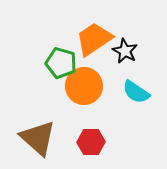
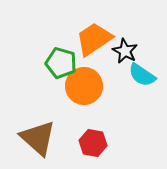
cyan semicircle: moved 6 px right, 17 px up
red hexagon: moved 2 px right, 1 px down; rotated 12 degrees clockwise
